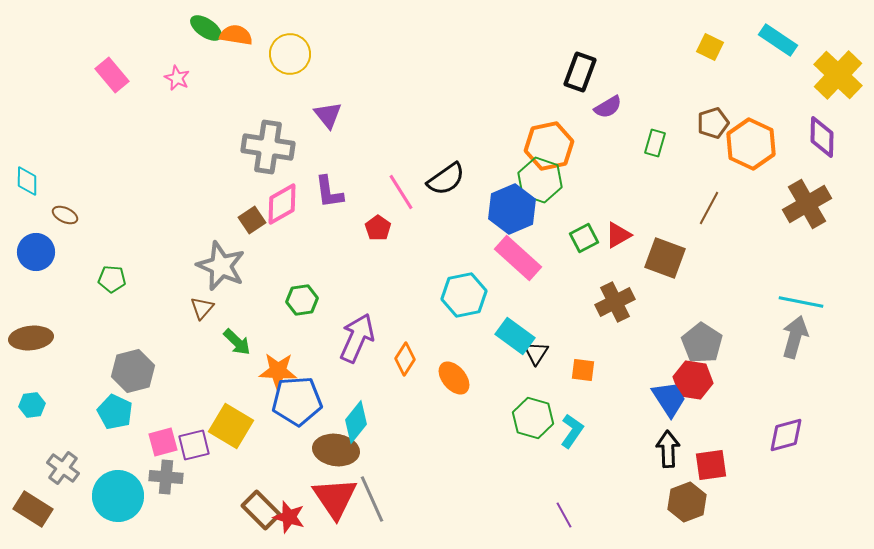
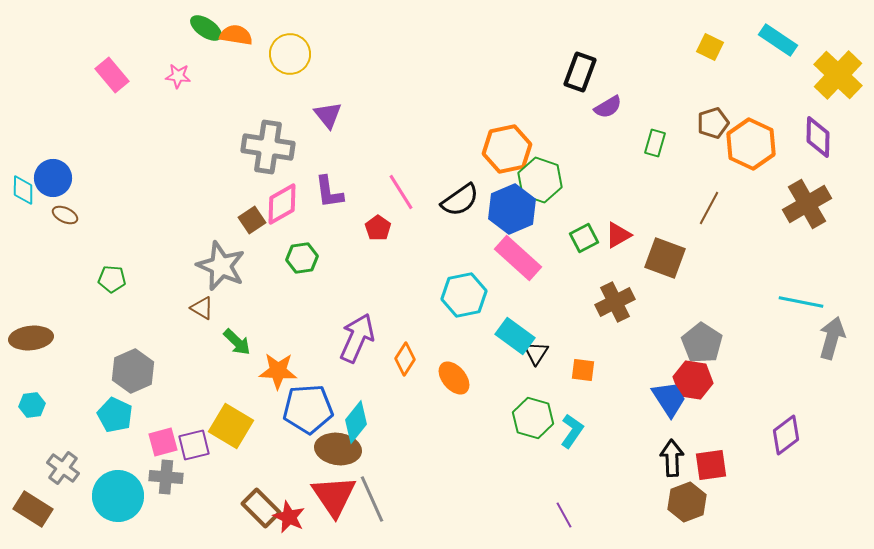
pink star at (177, 78): moved 1 px right, 2 px up; rotated 20 degrees counterclockwise
purple diamond at (822, 137): moved 4 px left
orange hexagon at (549, 146): moved 42 px left, 3 px down
black semicircle at (446, 179): moved 14 px right, 21 px down
cyan diamond at (27, 181): moved 4 px left, 9 px down
blue circle at (36, 252): moved 17 px right, 74 px up
green hexagon at (302, 300): moved 42 px up
brown triangle at (202, 308): rotated 40 degrees counterclockwise
gray arrow at (795, 337): moved 37 px right, 1 px down
gray hexagon at (133, 371): rotated 9 degrees counterclockwise
blue pentagon at (297, 401): moved 11 px right, 8 px down
cyan pentagon at (115, 412): moved 3 px down
purple diamond at (786, 435): rotated 21 degrees counterclockwise
black arrow at (668, 449): moved 4 px right, 9 px down
brown ellipse at (336, 450): moved 2 px right, 1 px up
red triangle at (335, 498): moved 1 px left, 2 px up
brown rectangle at (261, 510): moved 2 px up
red star at (289, 517): rotated 8 degrees clockwise
